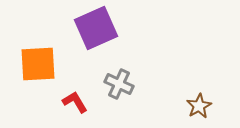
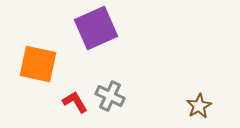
orange square: rotated 15 degrees clockwise
gray cross: moved 9 px left, 12 px down
